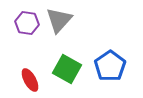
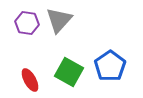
green square: moved 2 px right, 3 px down
